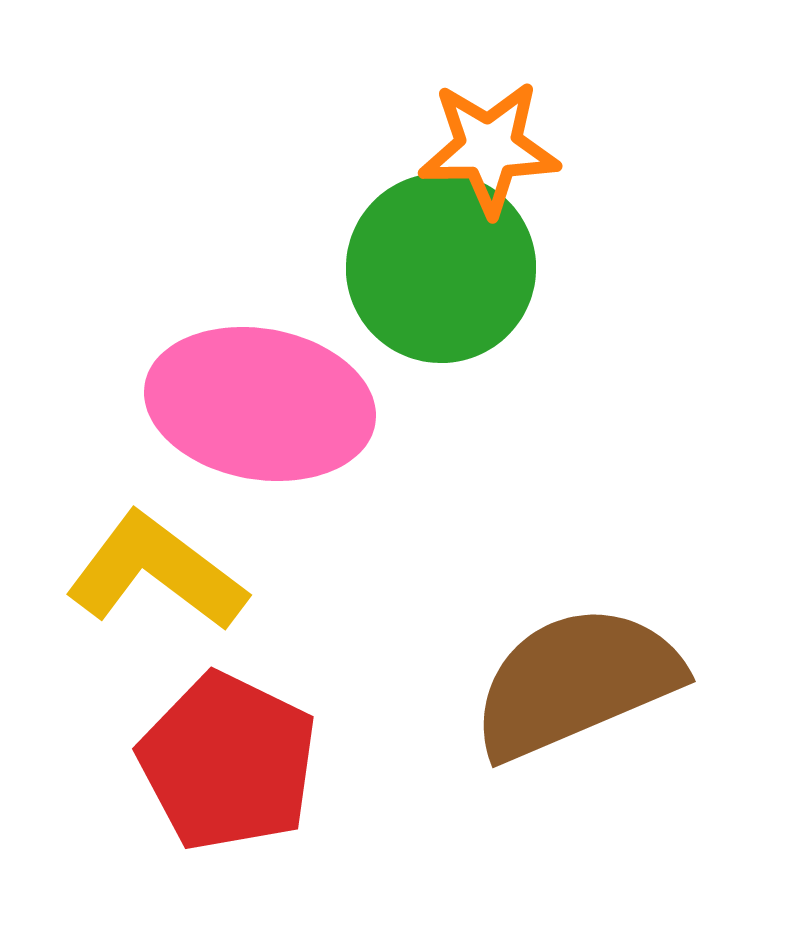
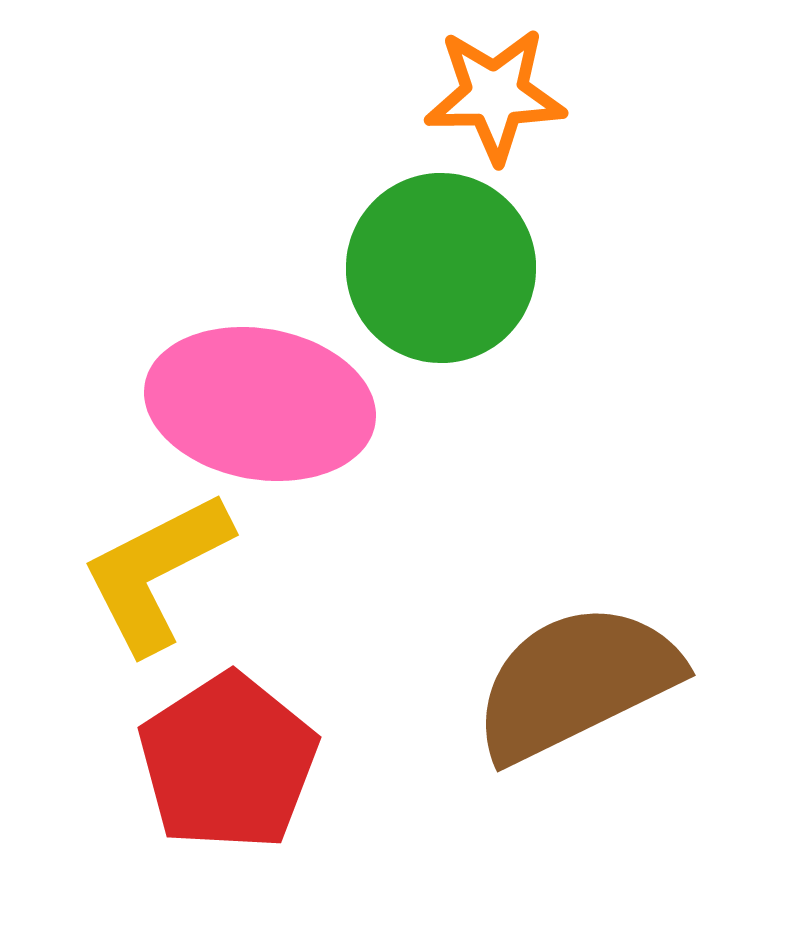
orange star: moved 6 px right, 53 px up
yellow L-shape: rotated 64 degrees counterclockwise
brown semicircle: rotated 3 degrees counterclockwise
red pentagon: rotated 13 degrees clockwise
